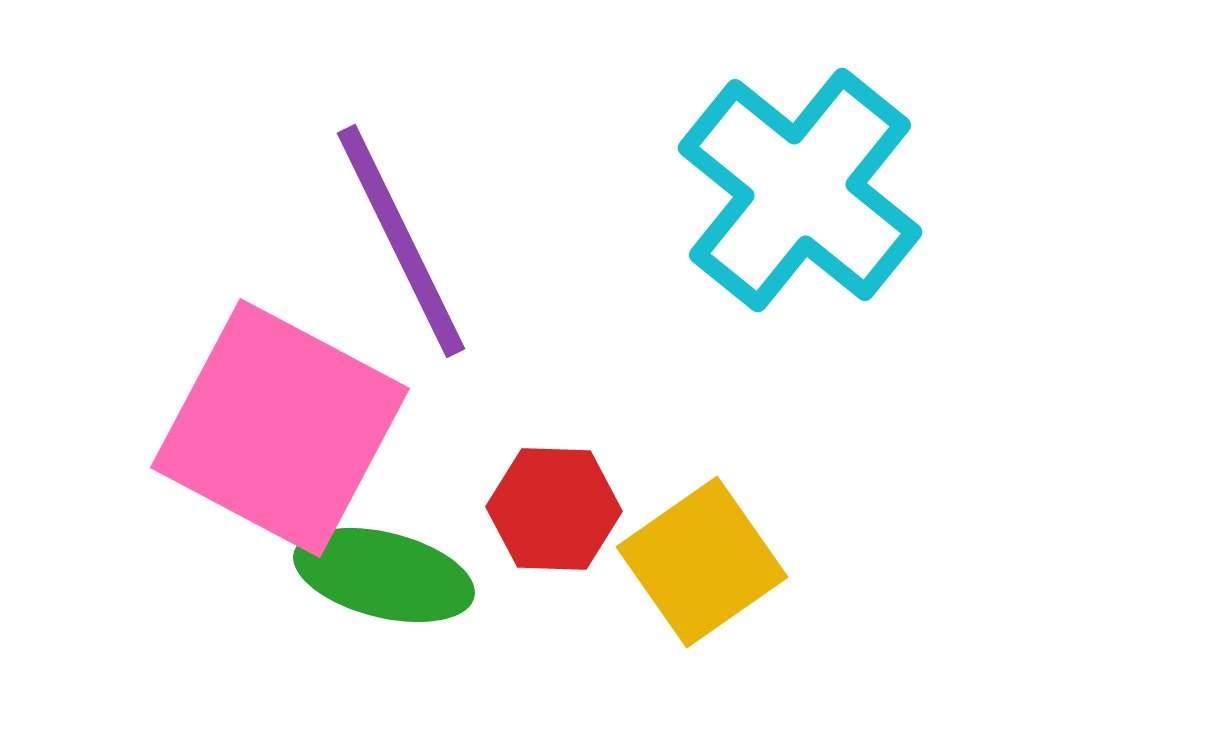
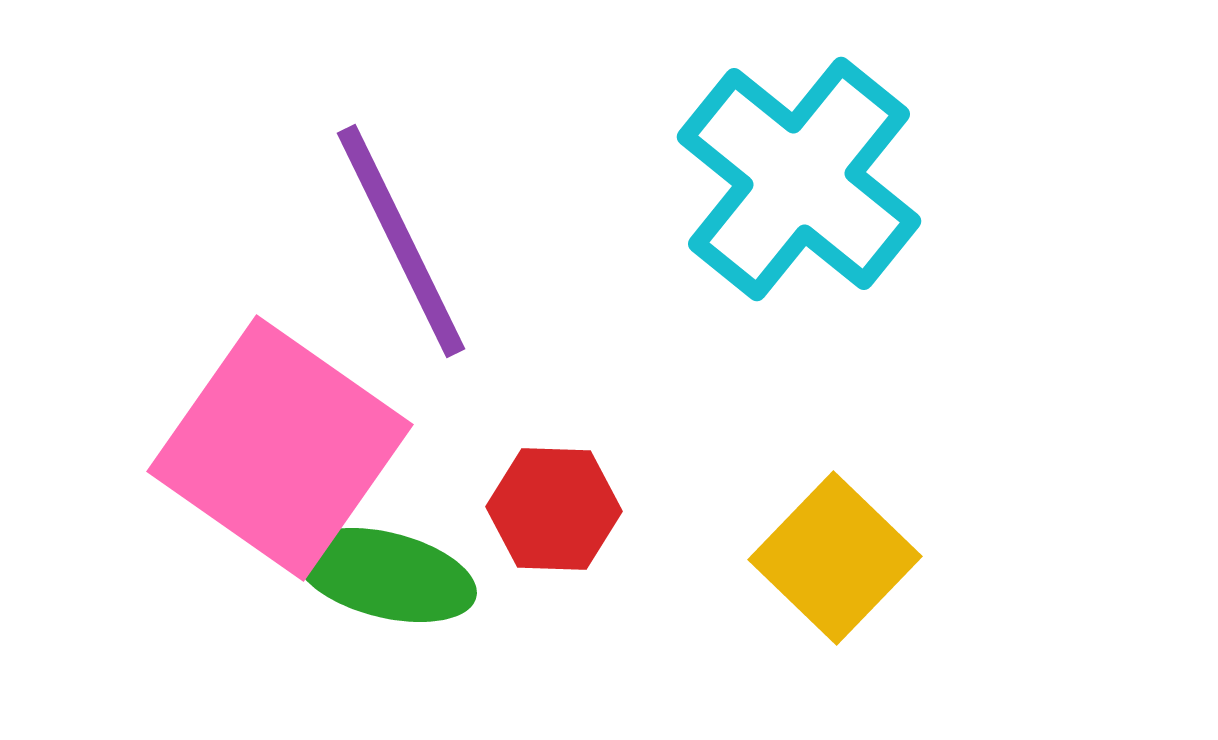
cyan cross: moved 1 px left, 11 px up
pink square: moved 20 px down; rotated 7 degrees clockwise
yellow square: moved 133 px right, 4 px up; rotated 11 degrees counterclockwise
green ellipse: moved 2 px right
